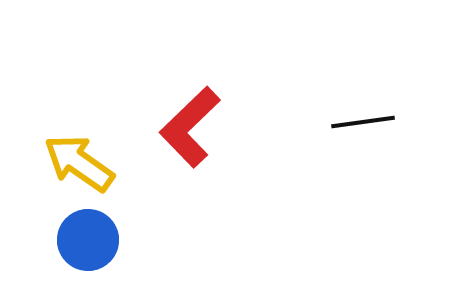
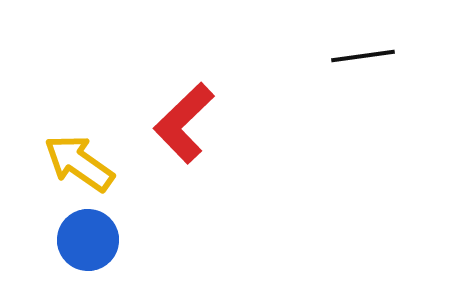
black line: moved 66 px up
red L-shape: moved 6 px left, 4 px up
